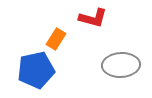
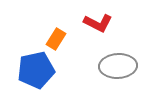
red L-shape: moved 5 px right, 5 px down; rotated 12 degrees clockwise
gray ellipse: moved 3 px left, 1 px down
